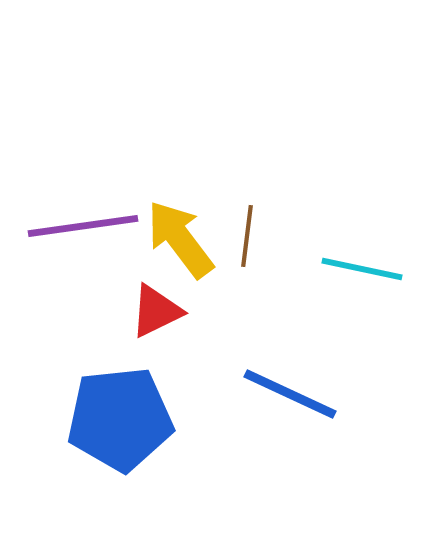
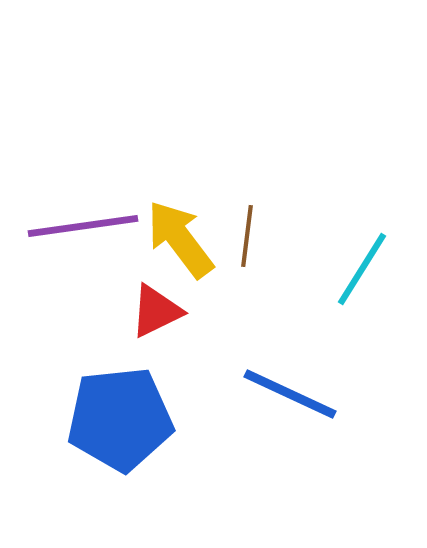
cyan line: rotated 70 degrees counterclockwise
